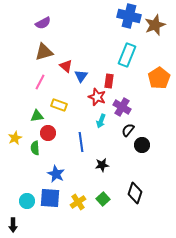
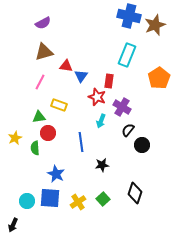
red triangle: rotated 32 degrees counterclockwise
green triangle: moved 2 px right, 1 px down
black arrow: rotated 24 degrees clockwise
